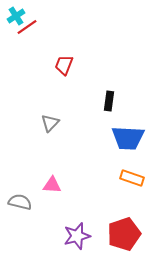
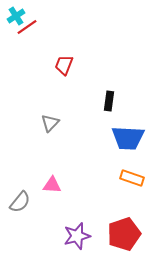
gray semicircle: rotated 115 degrees clockwise
